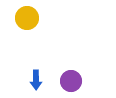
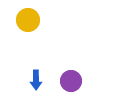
yellow circle: moved 1 px right, 2 px down
